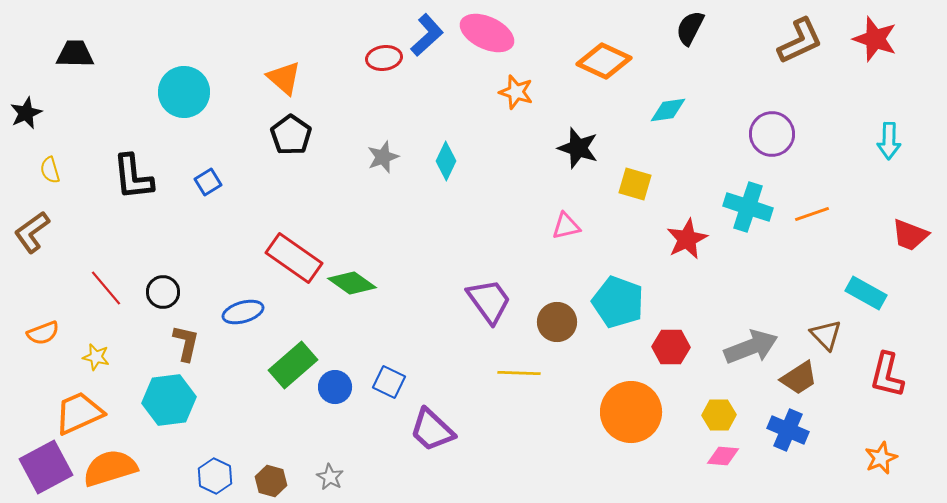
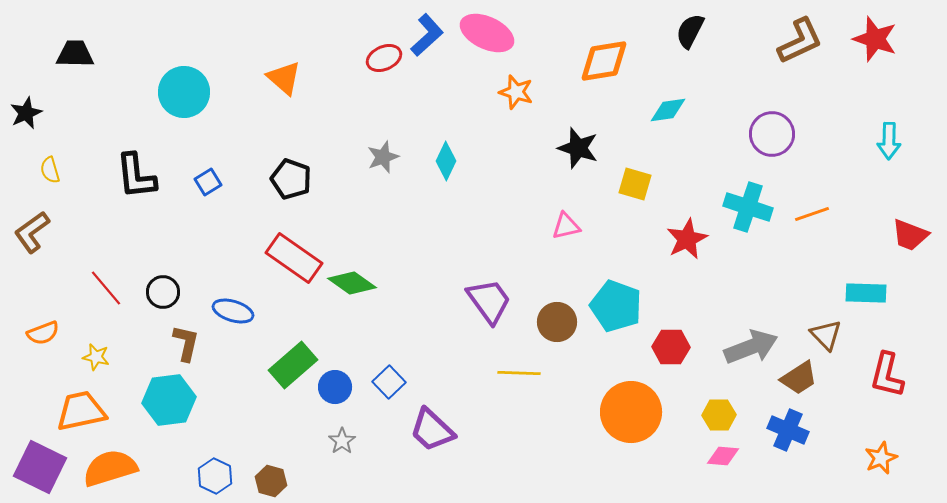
black semicircle at (690, 28): moved 3 px down
red ellipse at (384, 58): rotated 16 degrees counterclockwise
orange diamond at (604, 61): rotated 34 degrees counterclockwise
black pentagon at (291, 135): moved 44 px down; rotated 15 degrees counterclockwise
black L-shape at (133, 177): moved 3 px right, 1 px up
cyan rectangle at (866, 293): rotated 27 degrees counterclockwise
cyan pentagon at (618, 302): moved 2 px left, 4 px down
blue ellipse at (243, 312): moved 10 px left, 1 px up; rotated 33 degrees clockwise
blue square at (389, 382): rotated 20 degrees clockwise
orange trapezoid at (79, 413): moved 2 px right, 2 px up; rotated 12 degrees clockwise
purple square at (46, 467): moved 6 px left; rotated 36 degrees counterclockwise
gray star at (330, 477): moved 12 px right, 36 px up; rotated 8 degrees clockwise
